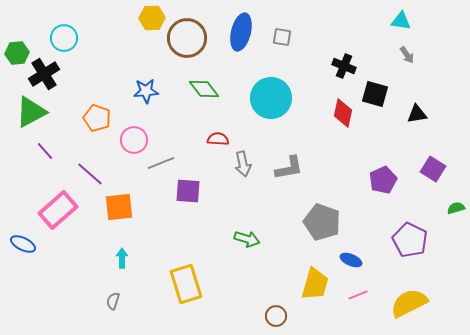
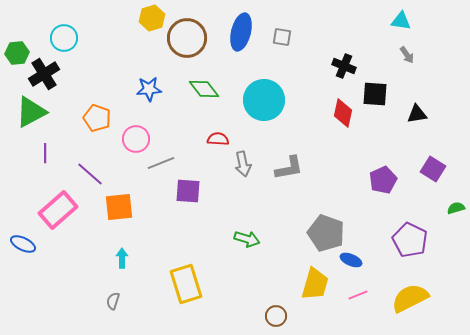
yellow hexagon at (152, 18): rotated 15 degrees counterclockwise
blue star at (146, 91): moved 3 px right, 2 px up
black square at (375, 94): rotated 12 degrees counterclockwise
cyan circle at (271, 98): moved 7 px left, 2 px down
pink circle at (134, 140): moved 2 px right, 1 px up
purple line at (45, 151): moved 2 px down; rotated 42 degrees clockwise
gray pentagon at (322, 222): moved 4 px right, 11 px down
yellow semicircle at (409, 303): moved 1 px right, 5 px up
